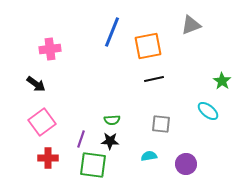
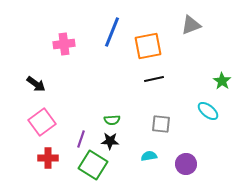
pink cross: moved 14 px right, 5 px up
green square: rotated 24 degrees clockwise
